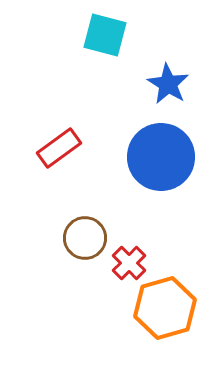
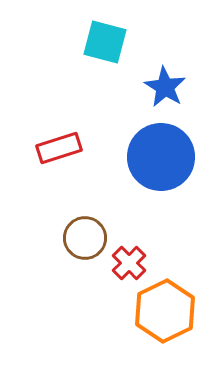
cyan square: moved 7 px down
blue star: moved 3 px left, 3 px down
red rectangle: rotated 18 degrees clockwise
orange hexagon: moved 3 px down; rotated 10 degrees counterclockwise
